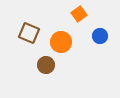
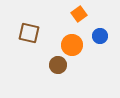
brown square: rotated 10 degrees counterclockwise
orange circle: moved 11 px right, 3 px down
brown circle: moved 12 px right
